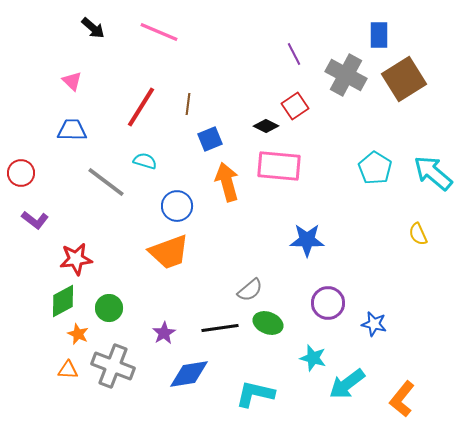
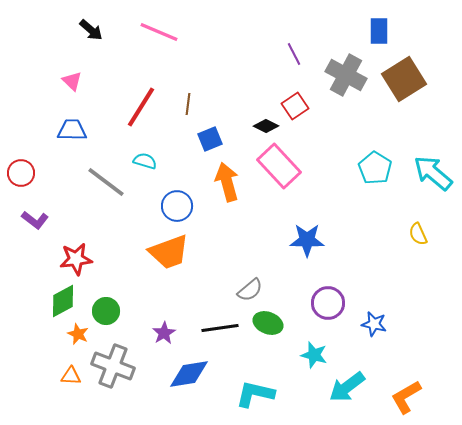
black arrow at (93, 28): moved 2 px left, 2 px down
blue rectangle at (379, 35): moved 4 px up
pink rectangle at (279, 166): rotated 42 degrees clockwise
green circle at (109, 308): moved 3 px left, 3 px down
cyan star at (313, 358): moved 1 px right, 3 px up
orange triangle at (68, 370): moved 3 px right, 6 px down
cyan arrow at (347, 384): moved 3 px down
orange L-shape at (402, 399): moved 4 px right, 2 px up; rotated 21 degrees clockwise
